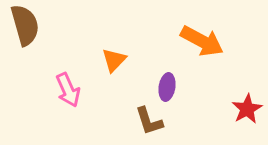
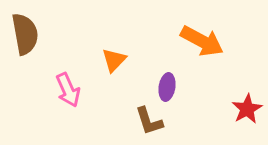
brown semicircle: moved 9 px down; rotated 6 degrees clockwise
